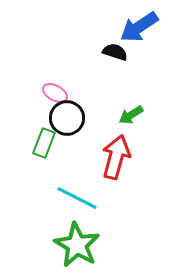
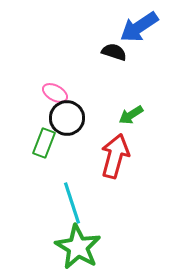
black semicircle: moved 1 px left
red arrow: moved 1 px left, 1 px up
cyan line: moved 5 px left, 5 px down; rotated 45 degrees clockwise
green star: moved 1 px right, 2 px down
